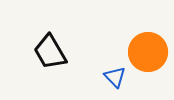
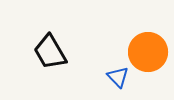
blue triangle: moved 3 px right
